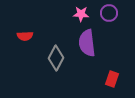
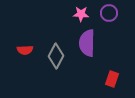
red semicircle: moved 14 px down
purple semicircle: rotated 8 degrees clockwise
gray diamond: moved 2 px up
